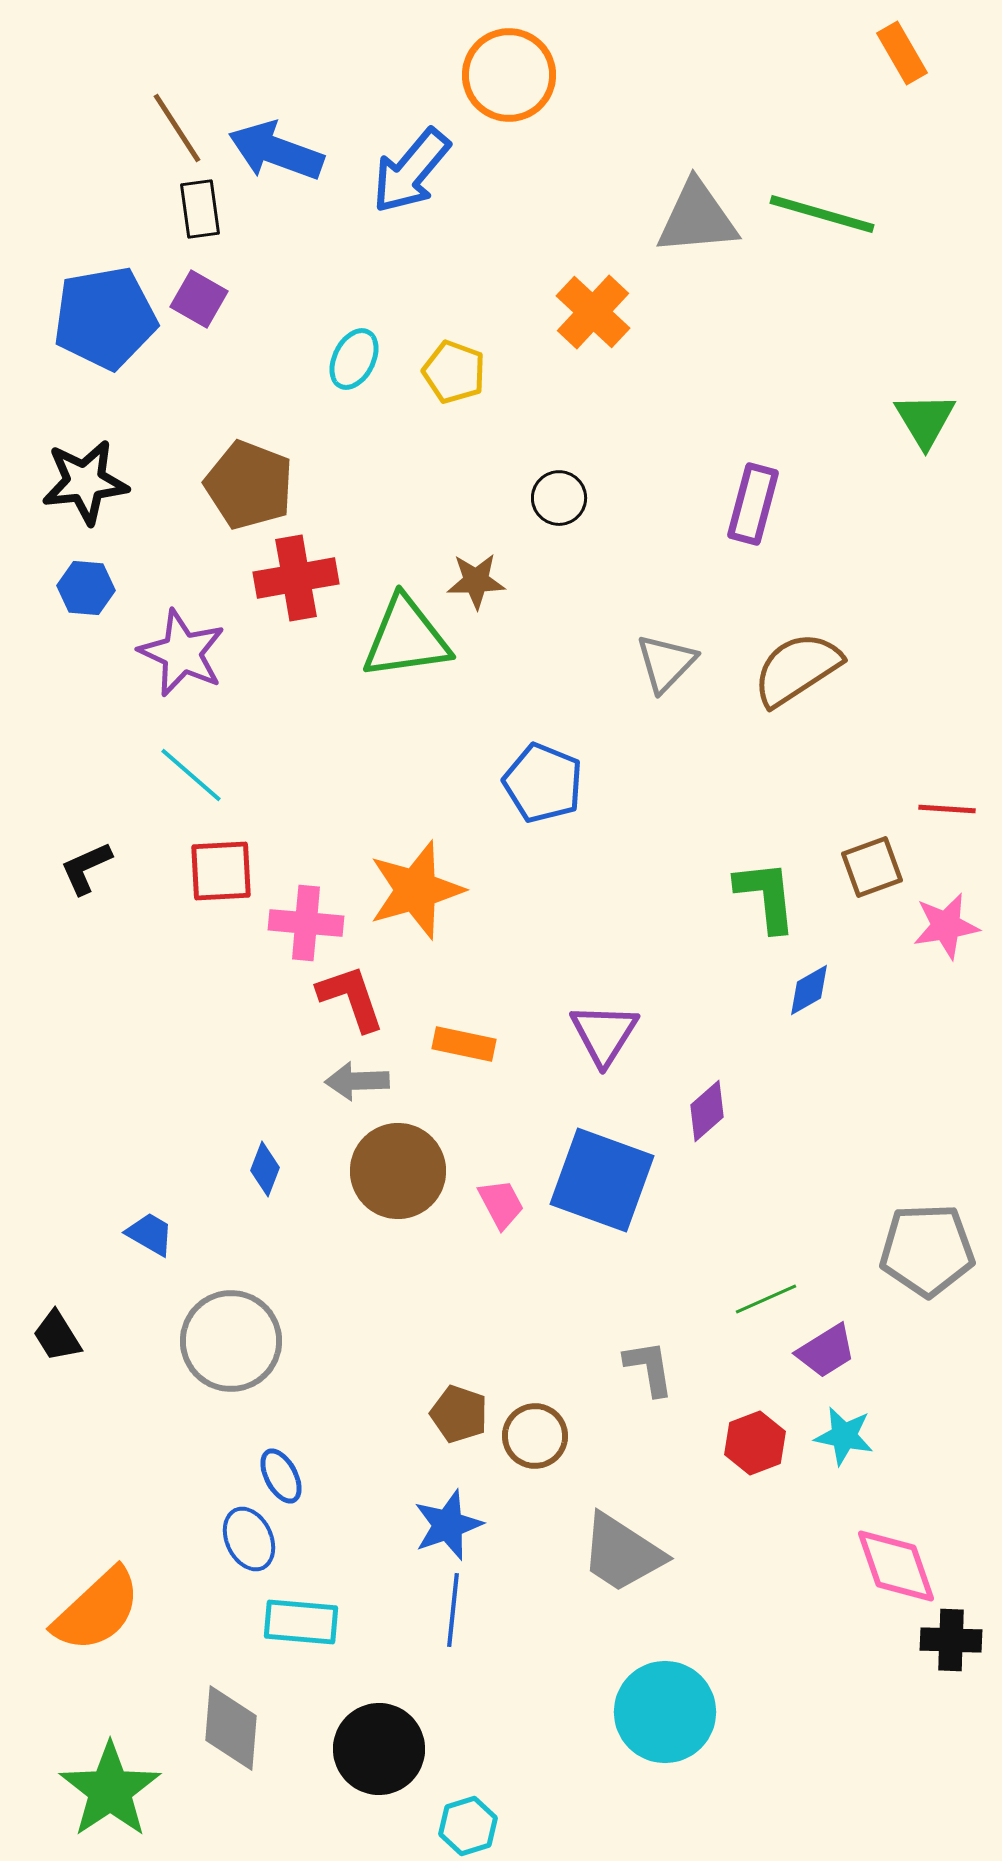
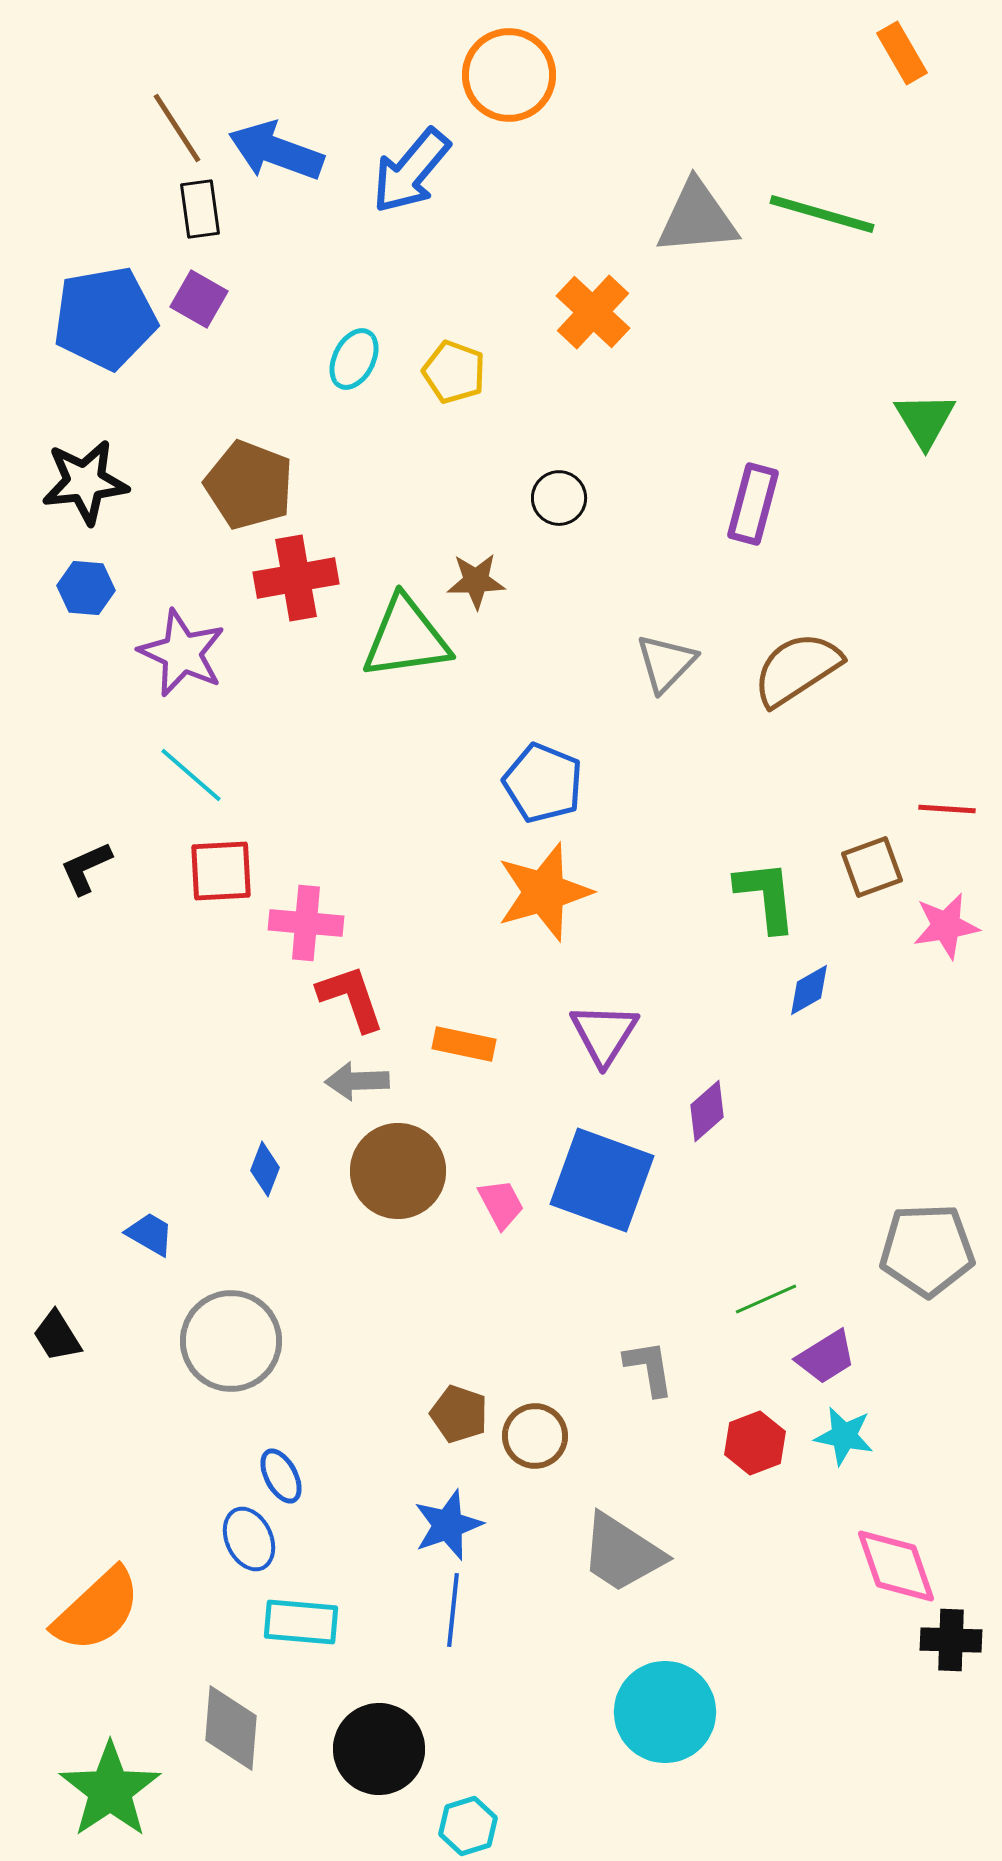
orange star at (416, 890): moved 128 px right, 2 px down
purple trapezoid at (826, 1351): moved 6 px down
